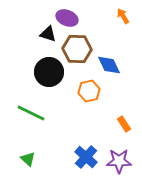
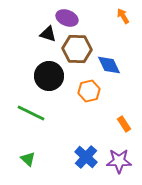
black circle: moved 4 px down
